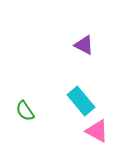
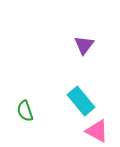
purple triangle: rotated 40 degrees clockwise
green semicircle: rotated 15 degrees clockwise
